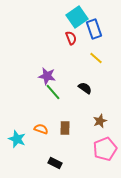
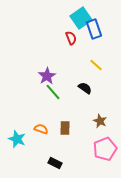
cyan square: moved 4 px right, 1 px down
yellow line: moved 7 px down
purple star: rotated 30 degrees clockwise
brown star: rotated 24 degrees counterclockwise
